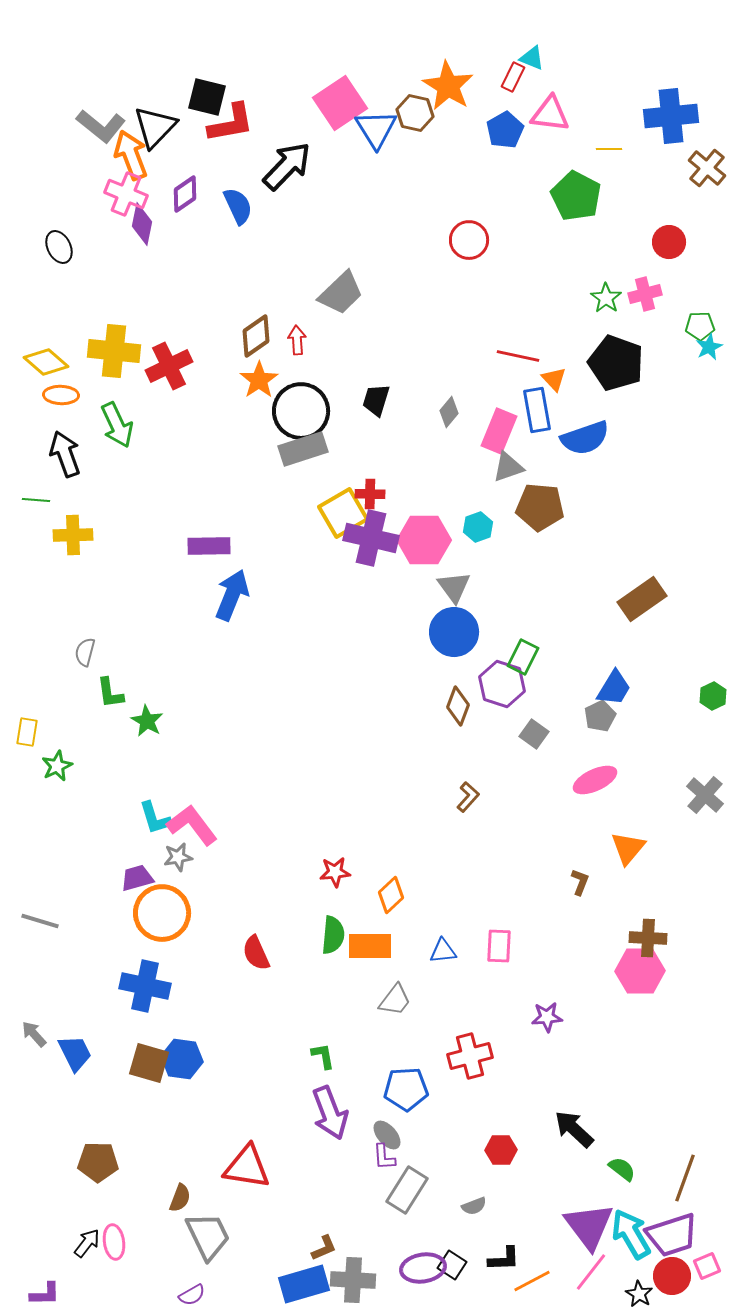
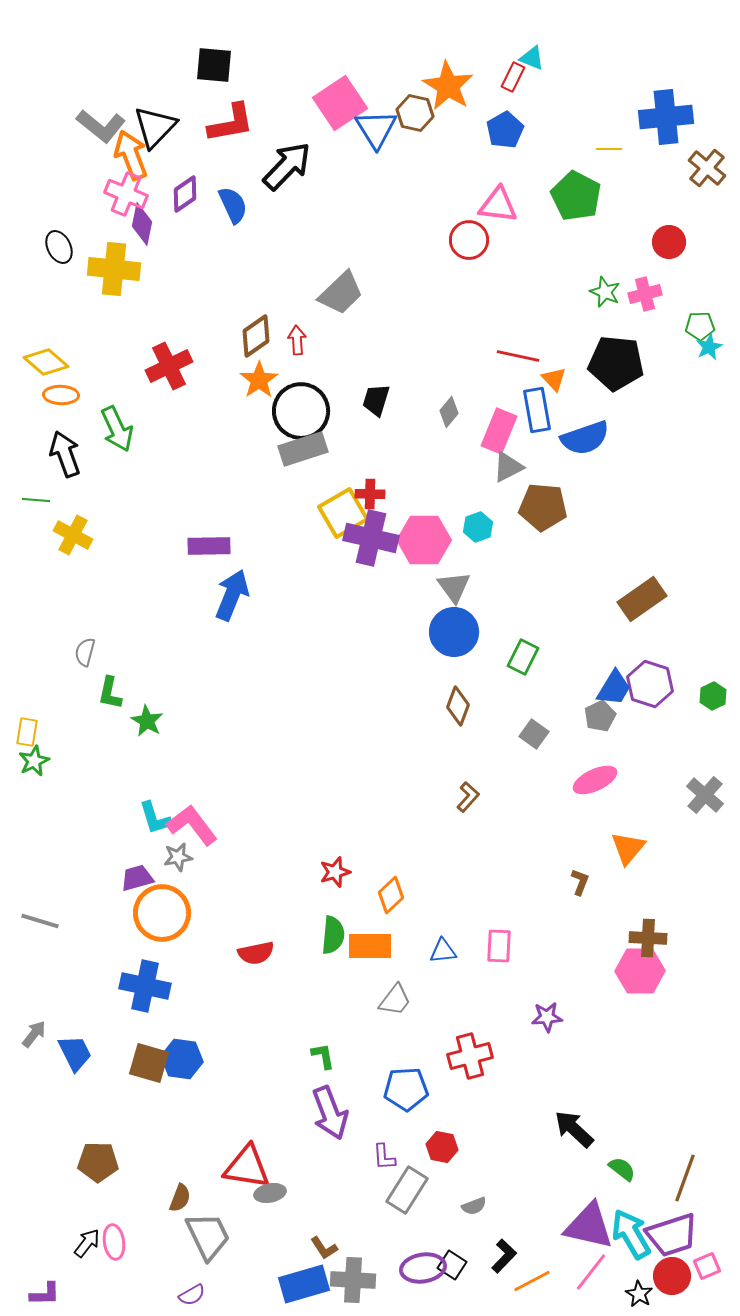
black square at (207, 97): moved 7 px right, 32 px up; rotated 9 degrees counterclockwise
pink triangle at (550, 114): moved 52 px left, 91 px down
blue cross at (671, 116): moved 5 px left, 1 px down
blue semicircle at (238, 206): moved 5 px left, 1 px up
green star at (606, 298): moved 1 px left, 6 px up; rotated 12 degrees counterclockwise
yellow cross at (114, 351): moved 82 px up
black pentagon at (616, 363): rotated 14 degrees counterclockwise
green arrow at (117, 425): moved 4 px down
gray triangle at (508, 467): rotated 8 degrees counterclockwise
brown pentagon at (540, 507): moved 3 px right
yellow cross at (73, 535): rotated 30 degrees clockwise
purple hexagon at (502, 684): moved 148 px right
green L-shape at (110, 693): rotated 20 degrees clockwise
green star at (57, 766): moved 23 px left, 5 px up
red star at (335, 872): rotated 12 degrees counterclockwise
red semicircle at (256, 953): rotated 78 degrees counterclockwise
gray arrow at (34, 1034): rotated 80 degrees clockwise
gray ellipse at (387, 1135): moved 117 px left, 58 px down; rotated 60 degrees counterclockwise
red hexagon at (501, 1150): moved 59 px left, 3 px up; rotated 12 degrees clockwise
purple triangle at (589, 1226): rotated 40 degrees counterclockwise
brown L-shape at (324, 1248): rotated 80 degrees clockwise
black L-shape at (504, 1259): moved 3 px up; rotated 44 degrees counterclockwise
